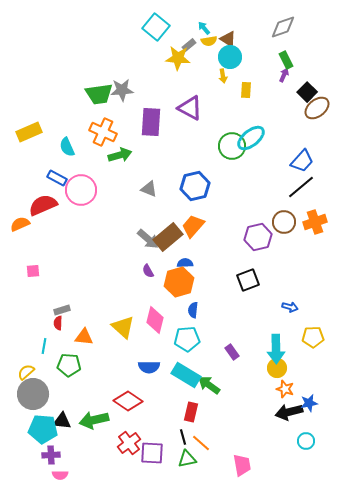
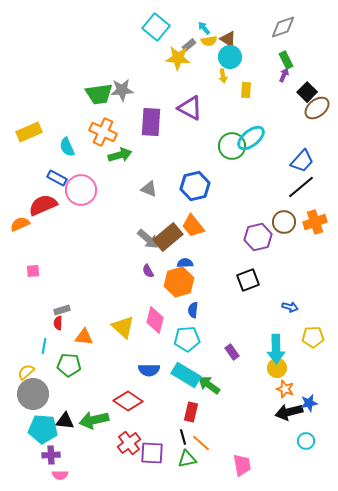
orange trapezoid at (193, 226): rotated 80 degrees counterclockwise
blue semicircle at (149, 367): moved 3 px down
black triangle at (62, 421): moved 3 px right
